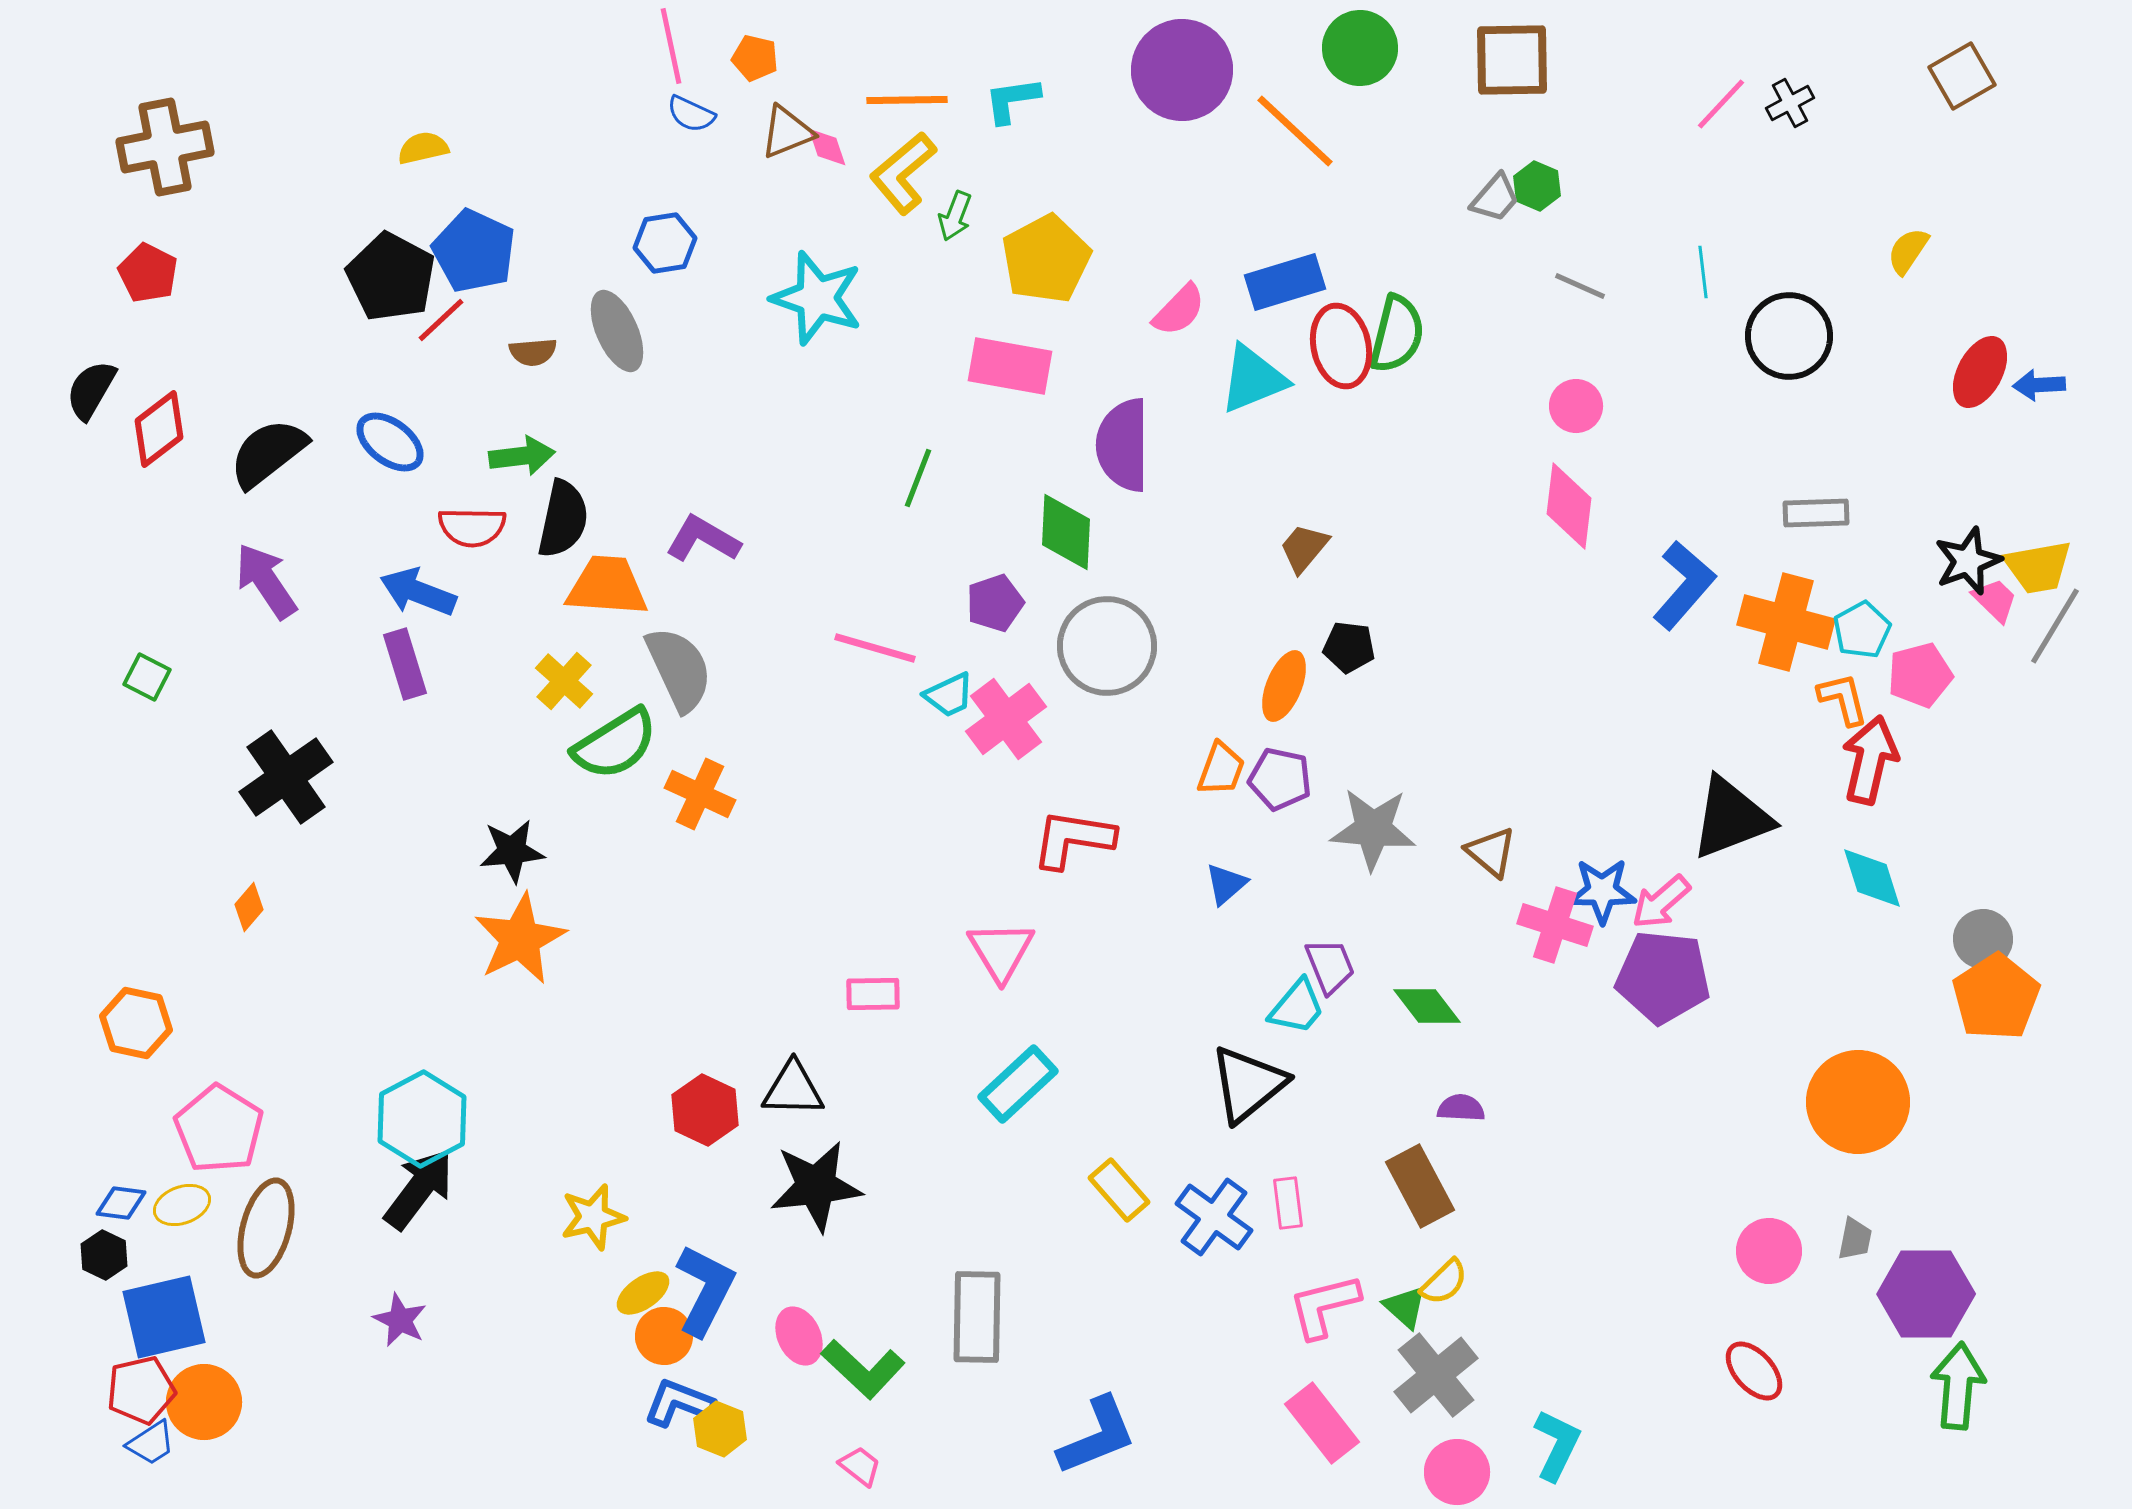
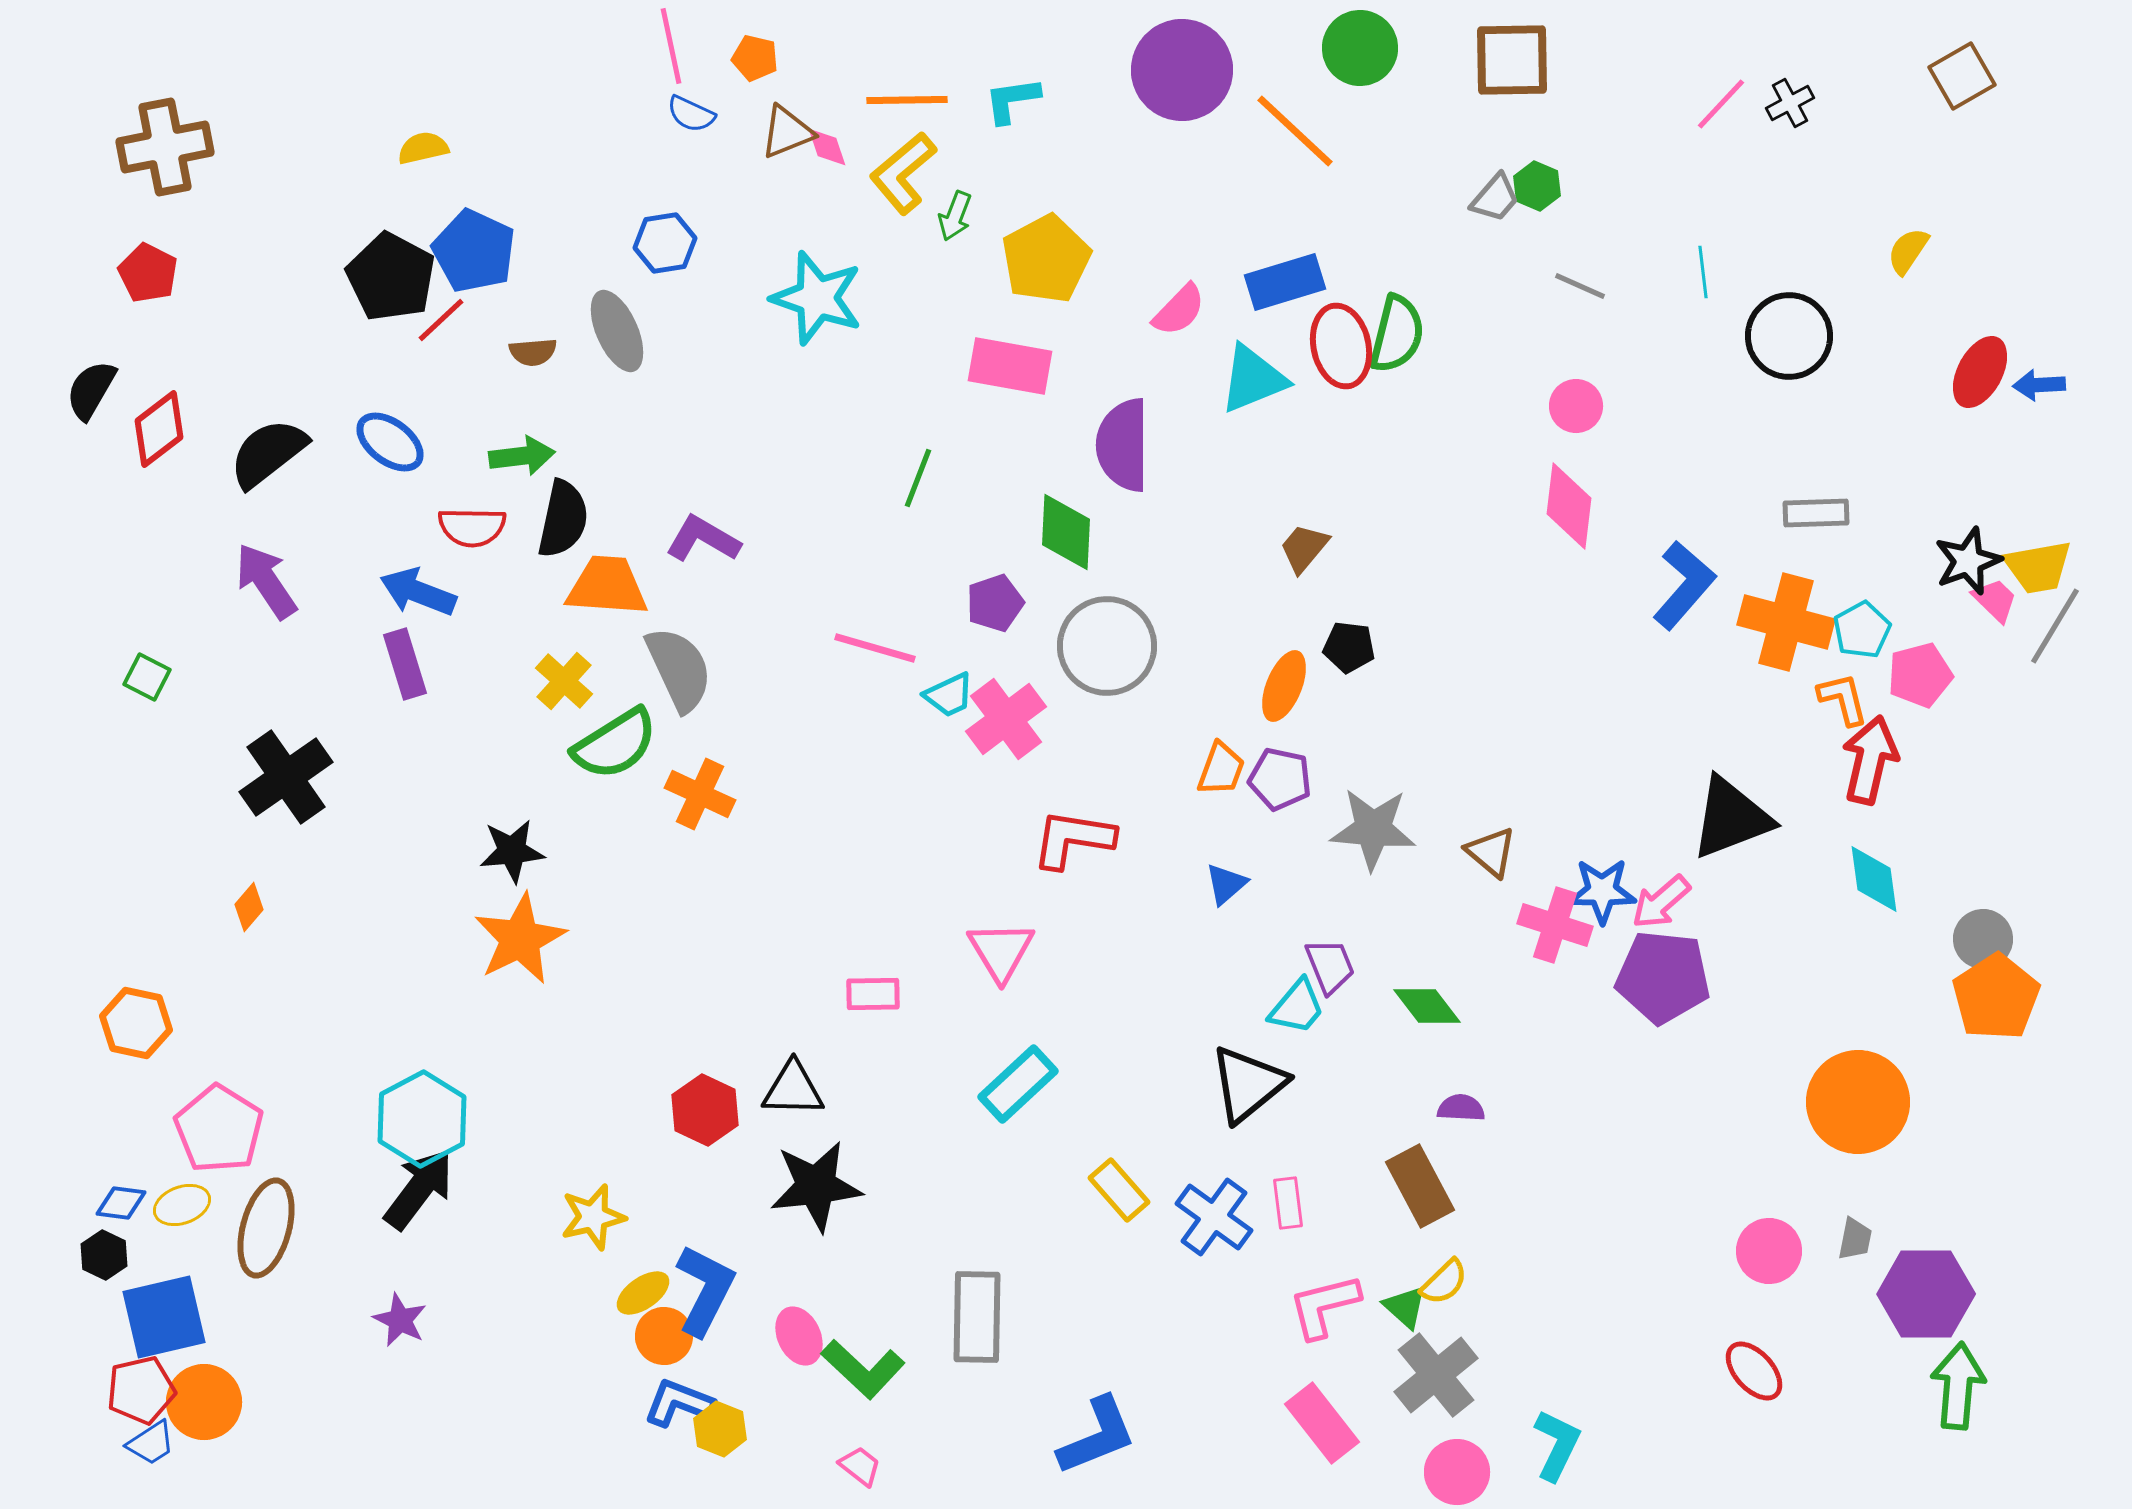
cyan diamond at (1872, 878): moved 2 px right, 1 px down; rotated 10 degrees clockwise
